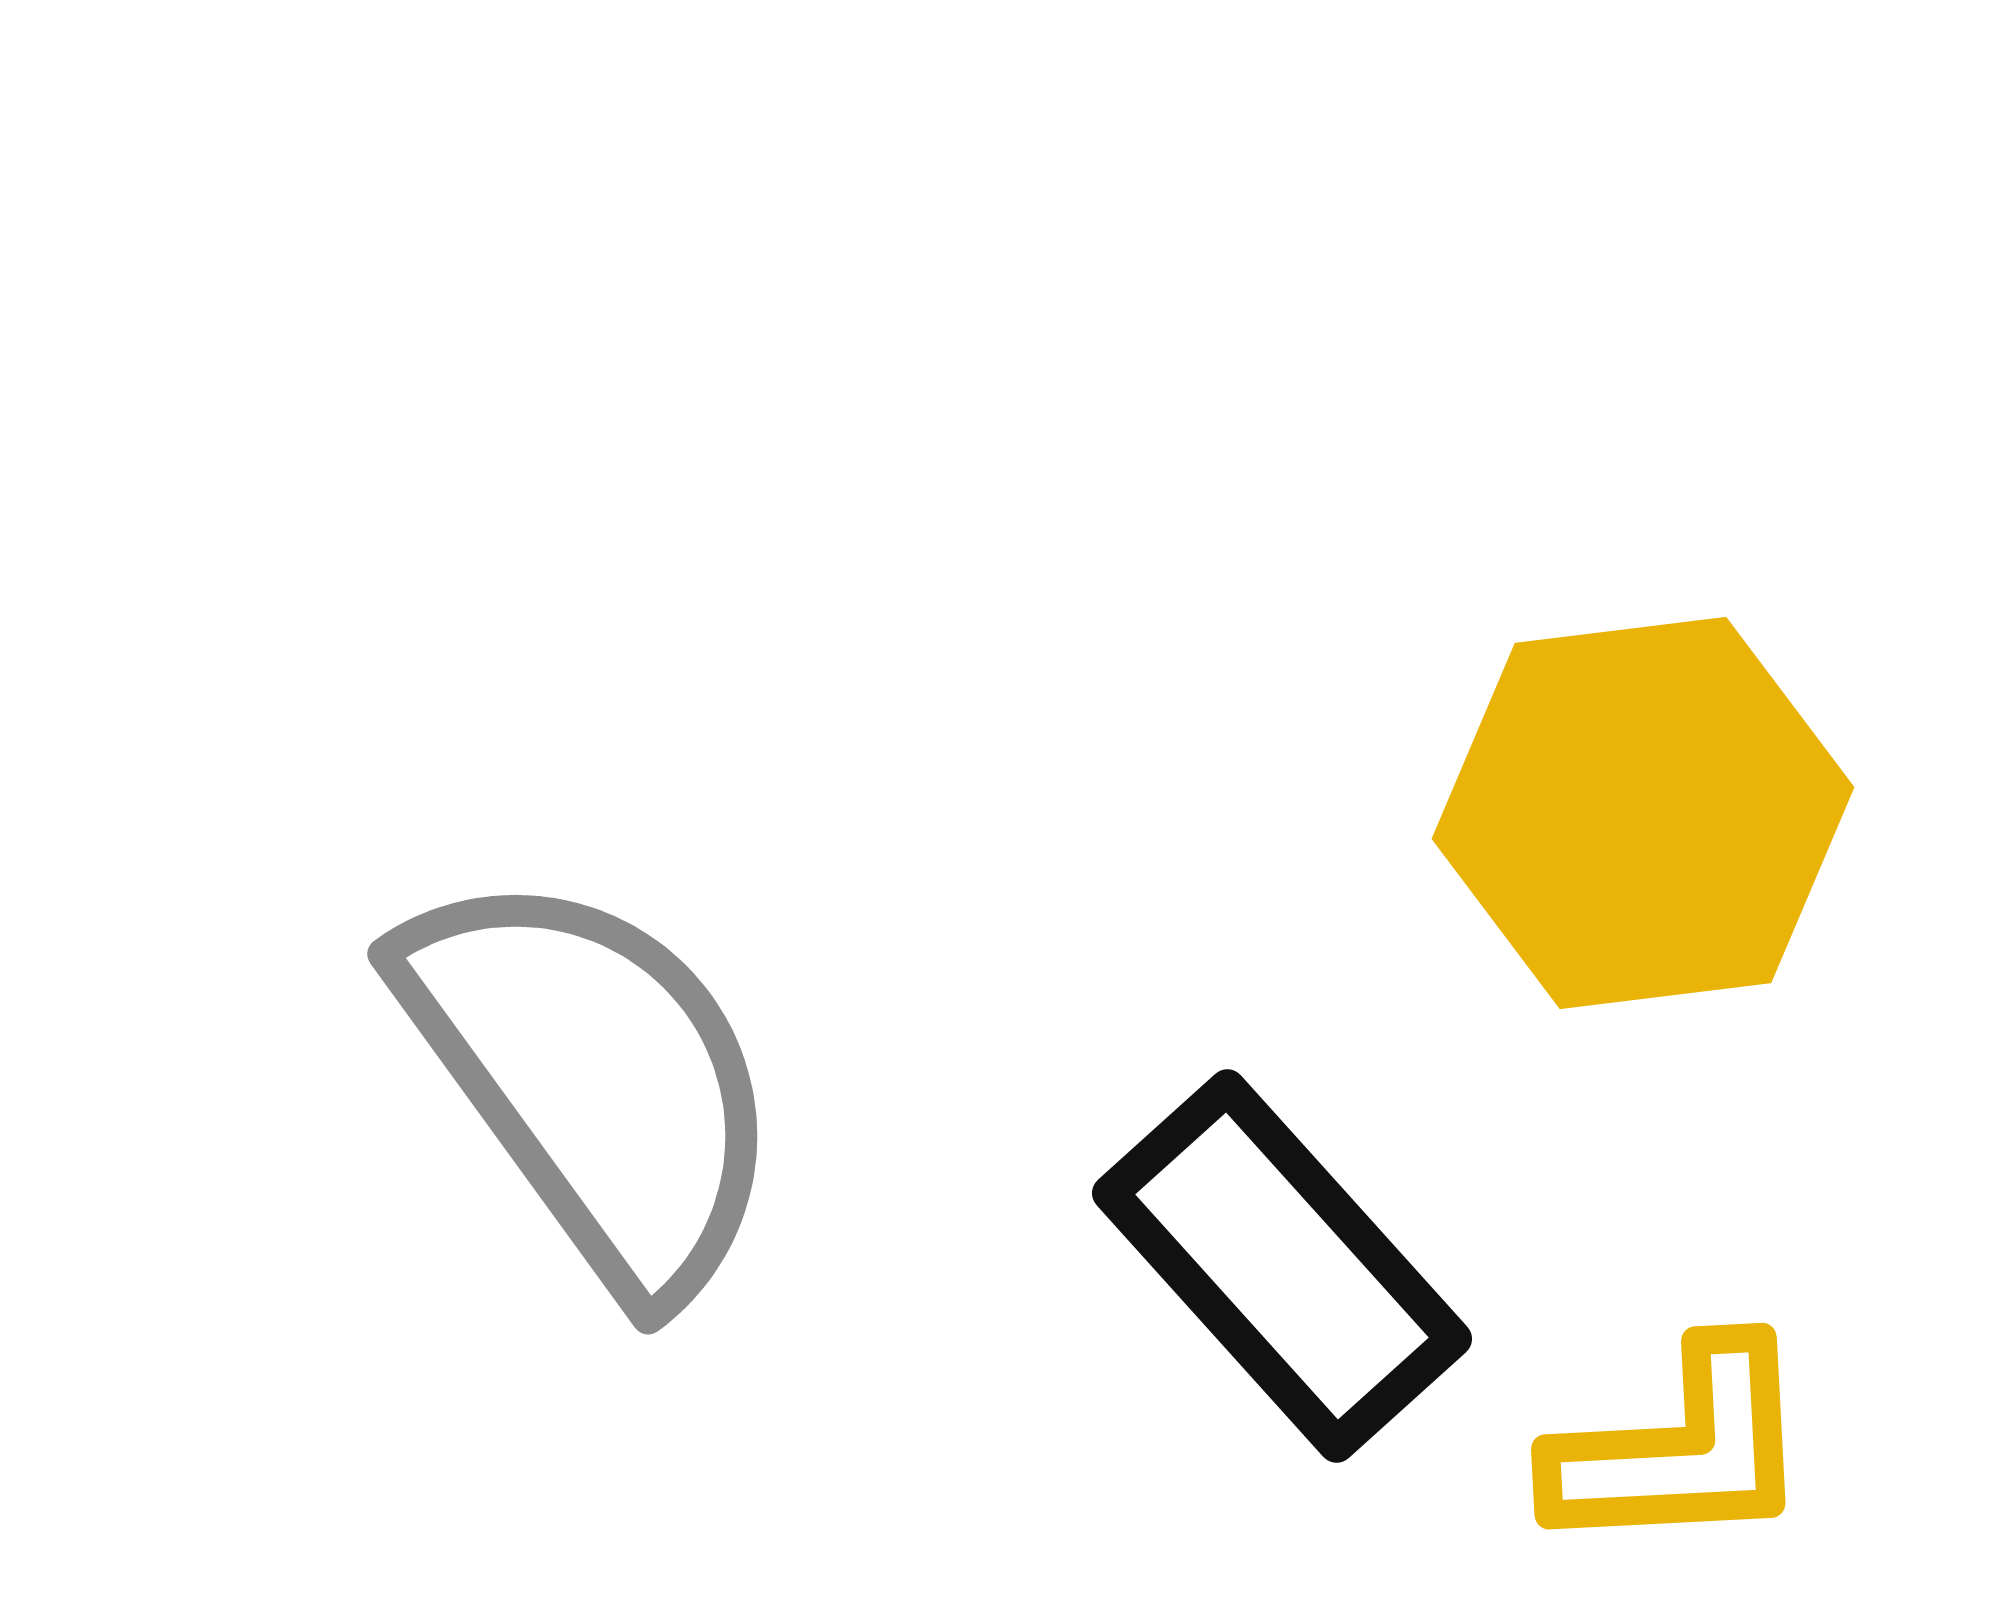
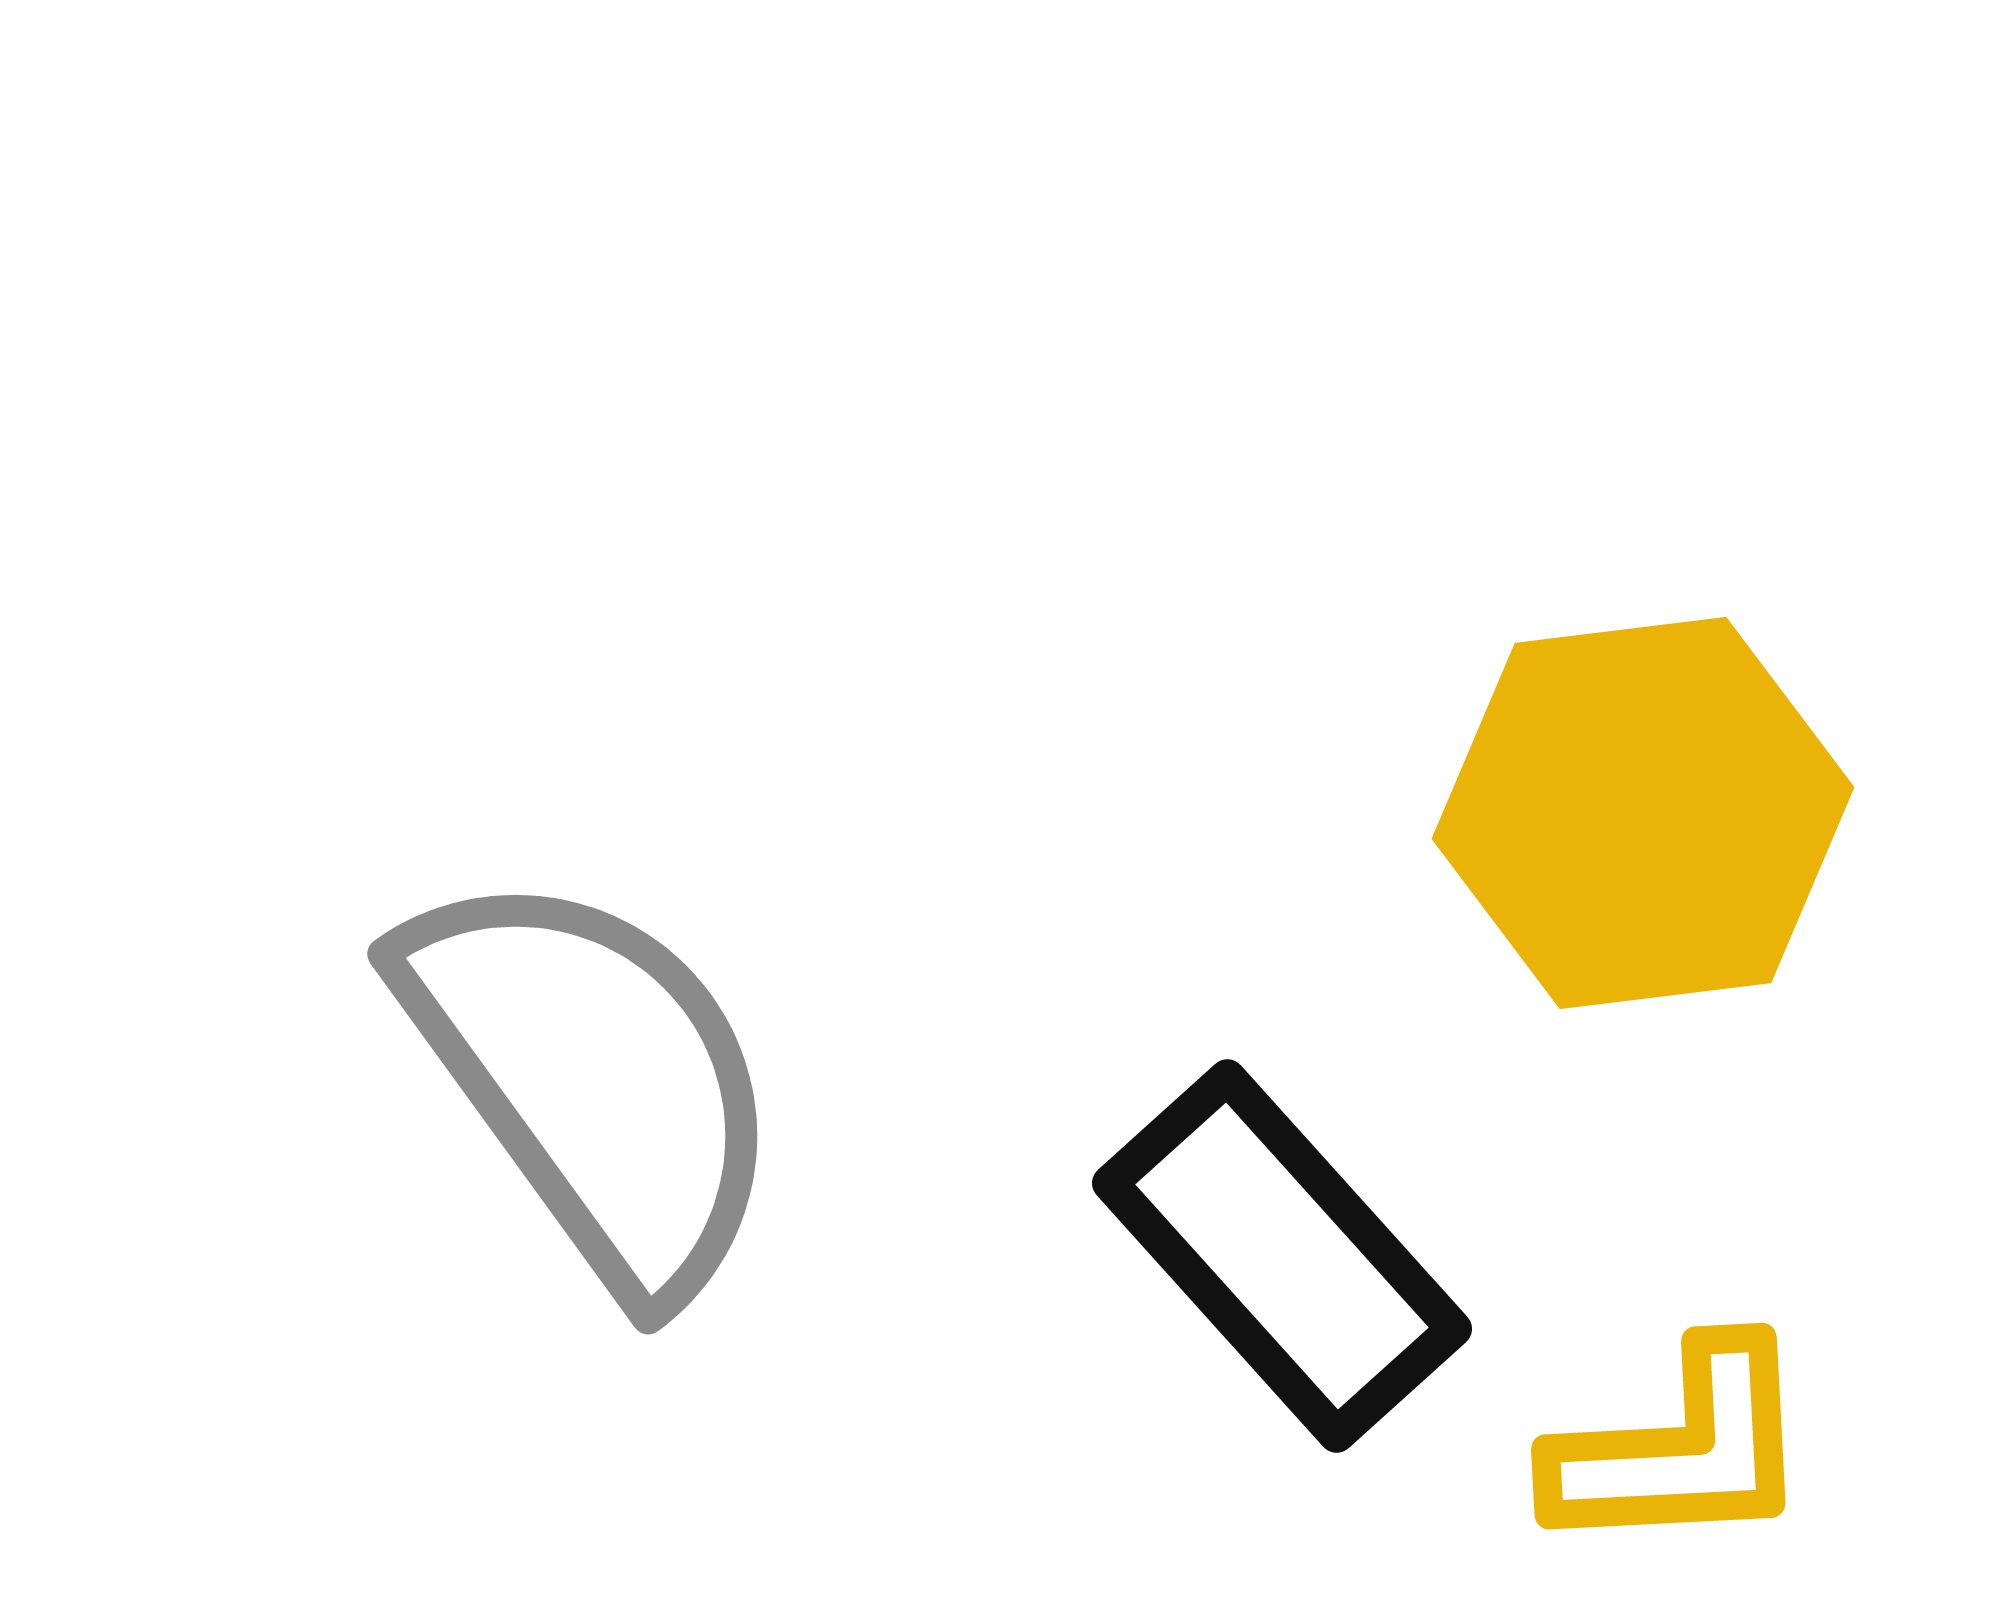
black rectangle: moved 10 px up
